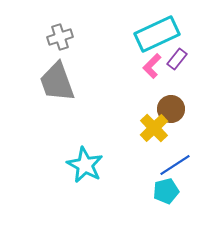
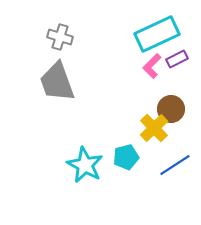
gray cross: rotated 35 degrees clockwise
purple rectangle: rotated 25 degrees clockwise
cyan pentagon: moved 40 px left, 34 px up
